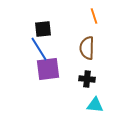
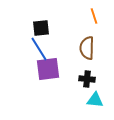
black square: moved 2 px left, 1 px up
cyan triangle: moved 5 px up
